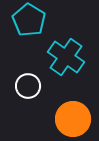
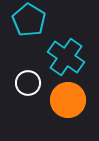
white circle: moved 3 px up
orange circle: moved 5 px left, 19 px up
